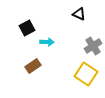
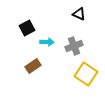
gray cross: moved 19 px left; rotated 12 degrees clockwise
